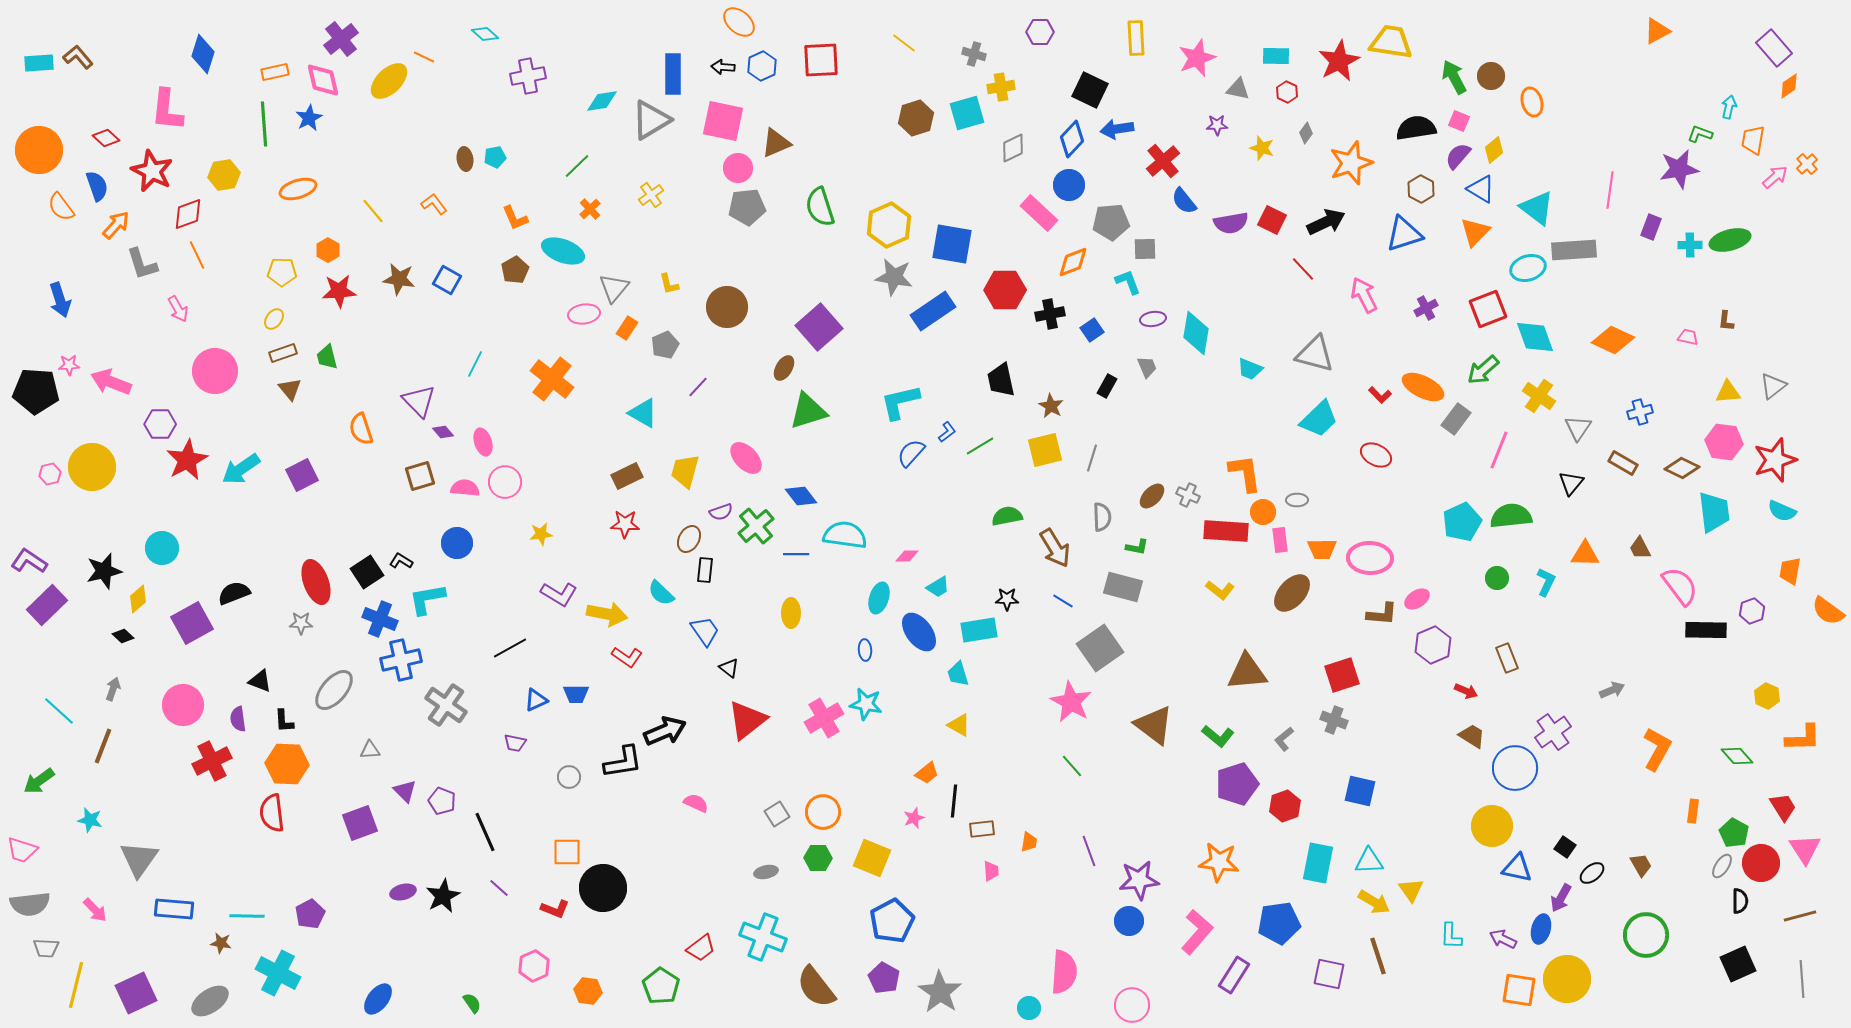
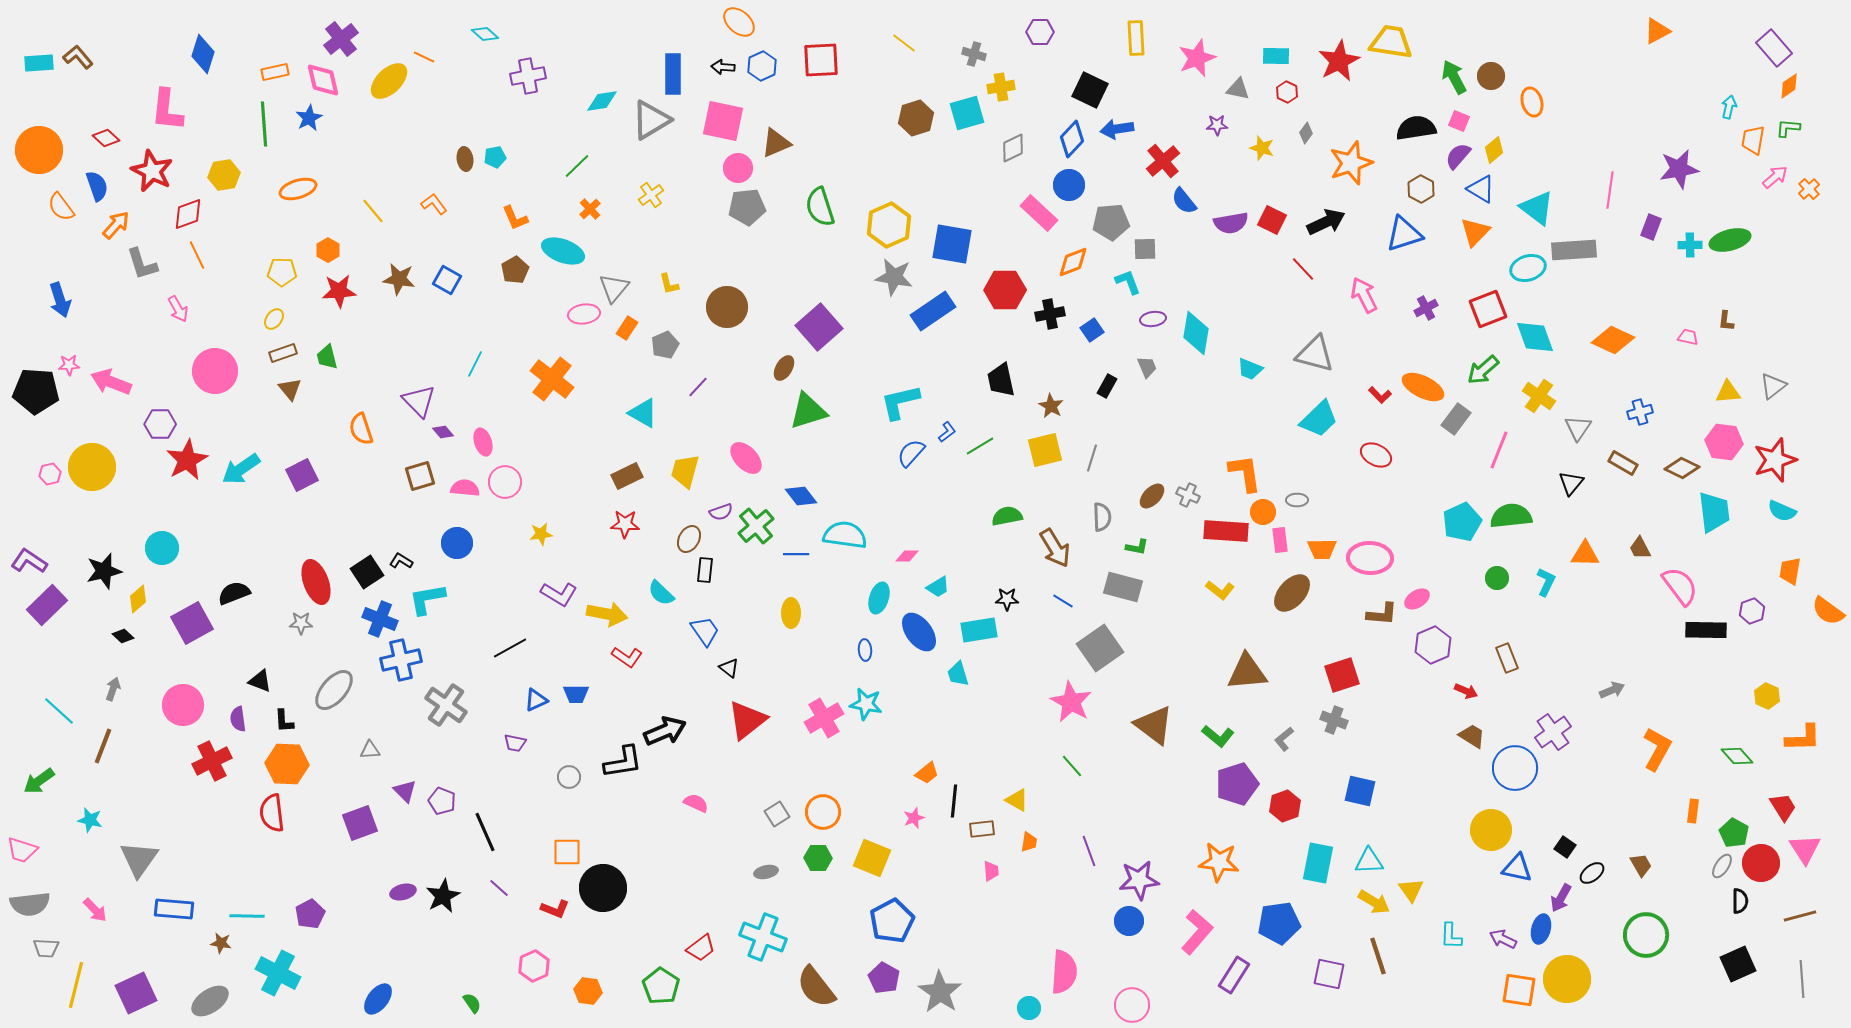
green L-shape at (1700, 134): moved 88 px right, 6 px up; rotated 15 degrees counterclockwise
orange cross at (1807, 164): moved 2 px right, 25 px down
yellow triangle at (959, 725): moved 58 px right, 75 px down
yellow circle at (1492, 826): moved 1 px left, 4 px down
